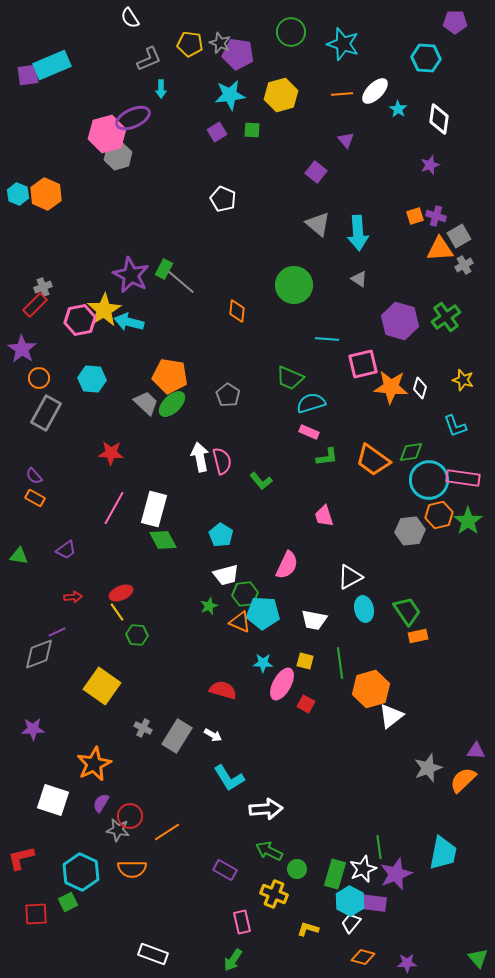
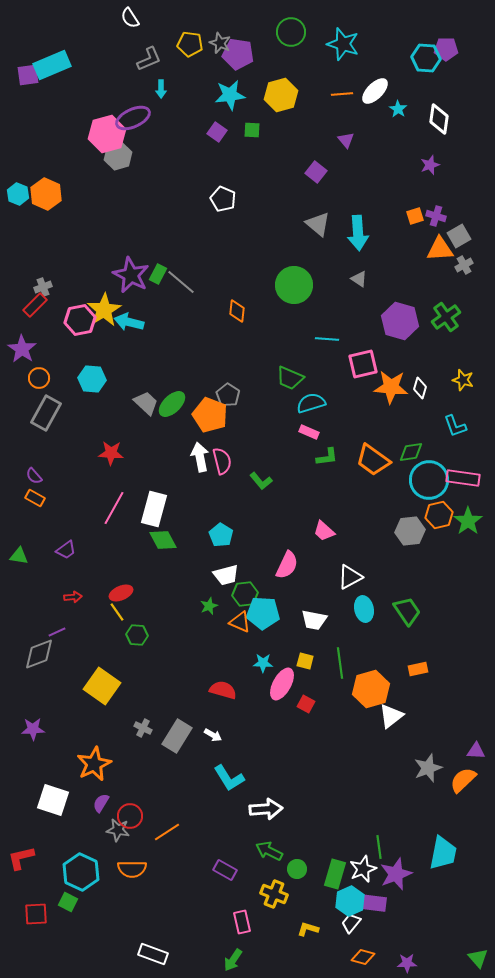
purple pentagon at (455, 22): moved 9 px left, 27 px down
purple square at (217, 132): rotated 24 degrees counterclockwise
green rectangle at (164, 269): moved 6 px left, 5 px down
orange pentagon at (170, 376): moved 40 px right, 39 px down; rotated 12 degrees clockwise
pink trapezoid at (324, 516): moved 15 px down; rotated 30 degrees counterclockwise
orange rectangle at (418, 636): moved 33 px down
cyan hexagon at (350, 901): rotated 8 degrees clockwise
green square at (68, 902): rotated 36 degrees counterclockwise
